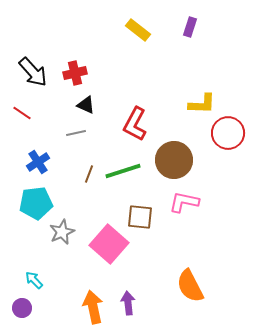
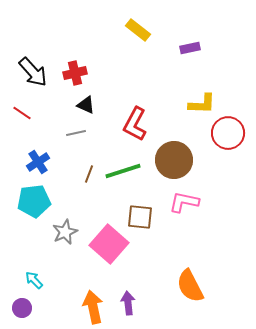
purple rectangle: moved 21 px down; rotated 60 degrees clockwise
cyan pentagon: moved 2 px left, 2 px up
gray star: moved 3 px right
